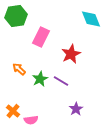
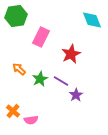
cyan diamond: moved 1 px right, 1 px down
purple star: moved 14 px up
